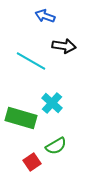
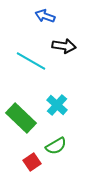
cyan cross: moved 5 px right, 2 px down
green rectangle: rotated 28 degrees clockwise
